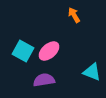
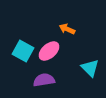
orange arrow: moved 7 px left, 14 px down; rotated 35 degrees counterclockwise
cyan triangle: moved 2 px left, 4 px up; rotated 24 degrees clockwise
